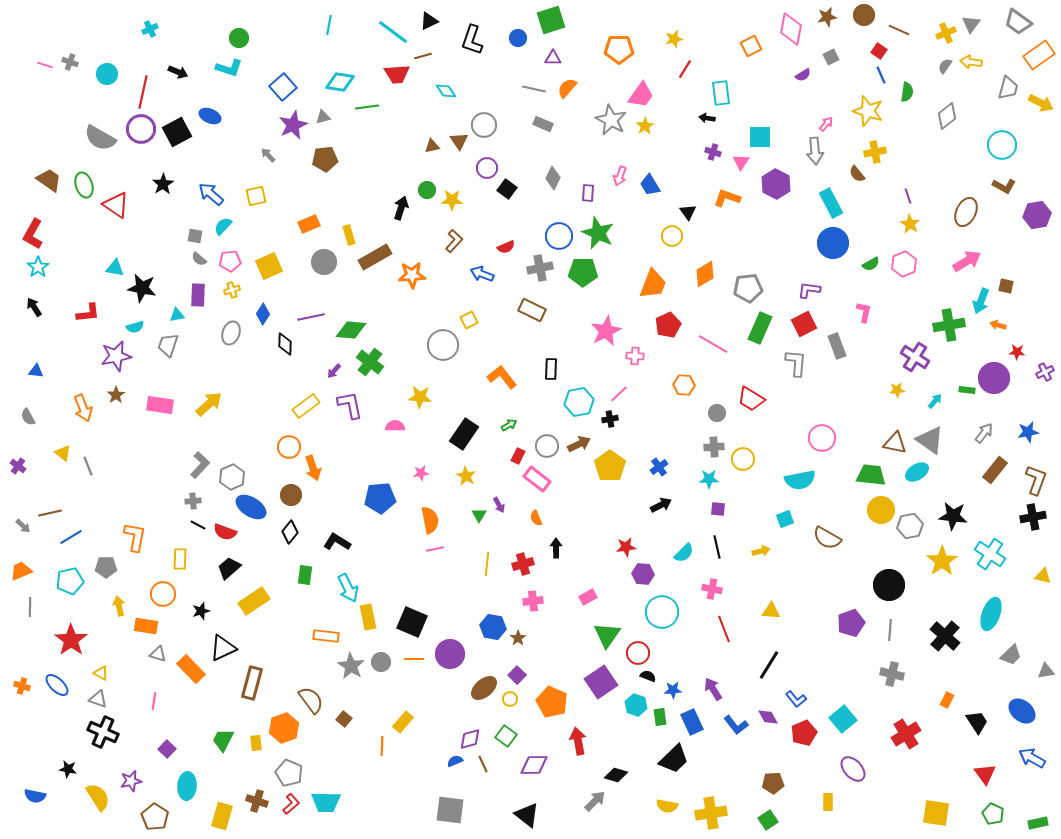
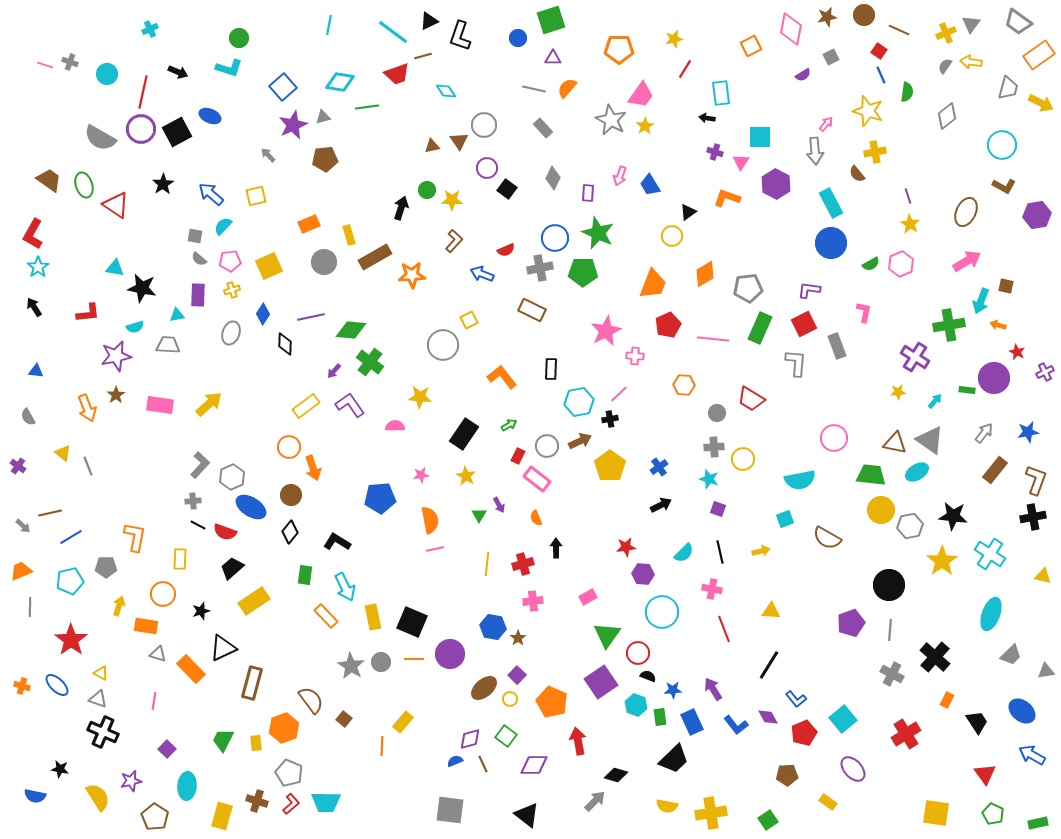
black L-shape at (472, 40): moved 12 px left, 4 px up
red trapezoid at (397, 74): rotated 16 degrees counterclockwise
gray rectangle at (543, 124): moved 4 px down; rotated 24 degrees clockwise
purple cross at (713, 152): moved 2 px right
black triangle at (688, 212): rotated 30 degrees clockwise
blue circle at (559, 236): moved 4 px left, 2 px down
blue circle at (833, 243): moved 2 px left
red semicircle at (506, 247): moved 3 px down
pink hexagon at (904, 264): moved 3 px left
pink line at (713, 344): moved 5 px up; rotated 24 degrees counterclockwise
gray trapezoid at (168, 345): rotated 75 degrees clockwise
red star at (1017, 352): rotated 21 degrees clockwise
yellow star at (897, 390): moved 1 px right, 2 px down
purple L-shape at (350, 405): rotated 24 degrees counterclockwise
orange arrow at (83, 408): moved 4 px right
pink circle at (822, 438): moved 12 px right
brown arrow at (579, 444): moved 1 px right, 3 px up
pink star at (421, 473): moved 2 px down
cyan star at (709, 479): rotated 18 degrees clockwise
purple square at (718, 509): rotated 14 degrees clockwise
black line at (717, 547): moved 3 px right, 5 px down
black trapezoid at (229, 568): moved 3 px right
cyan arrow at (348, 588): moved 3 px left, 1 px up
yellow arrow at (119, 606): rotated 30 degrees clockwise
yellow rectangle at (368, 617): moved 5 px right
orange rectangle at (326, 636): moved 20 px up; rotated 40 degrees clockwise
black cross at (945, 636): moved 10 px left, 21 px down
gray cross at (892, 674): rotated 15 degrees clockwise
blue arrow at (1032, 758): moved 3 px up
black star at (68, 769): moved 8 px left
brown pentagon at (773, 783): moved 14 px right, 8 px up
yellow rectangle at (828, 802): rotated 54 degrees counterclockwise
